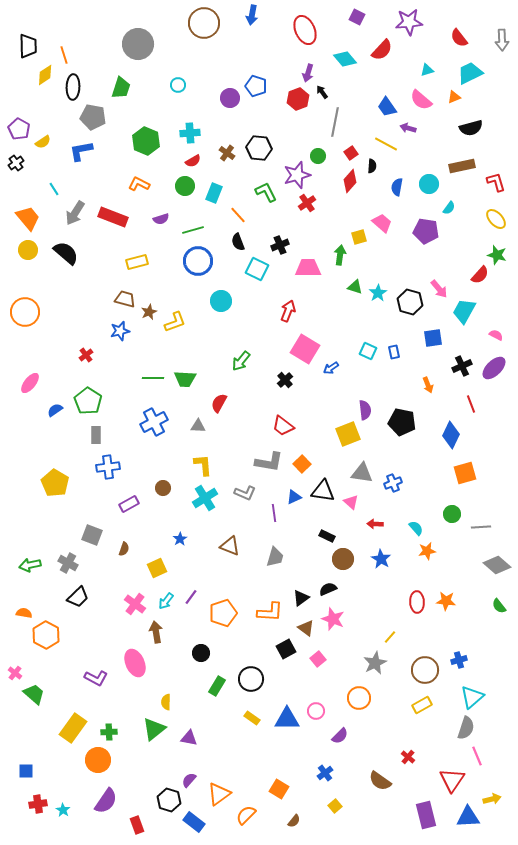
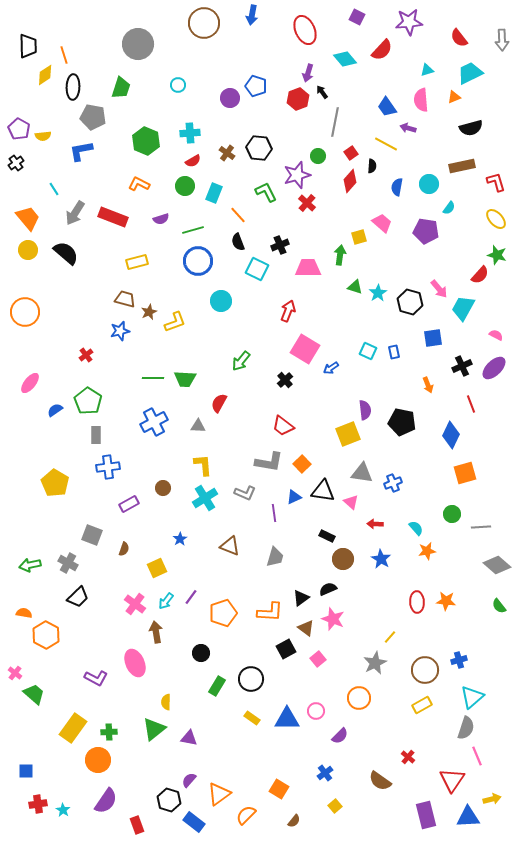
pink semicircle at (421, 100): rotated 45 degrees clockwise
yellow semicircle at (43, 142): moved 6 px up; rotated 28 degrees clockwise
red cross at (307, 203): rotated 12 degrees counterclockwise
cyan trapezoid at (464, 311): moved 1 px left, 3 px up
